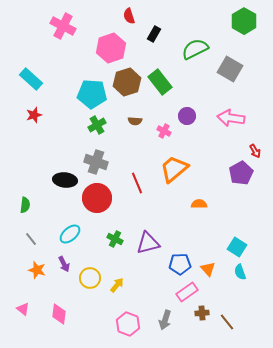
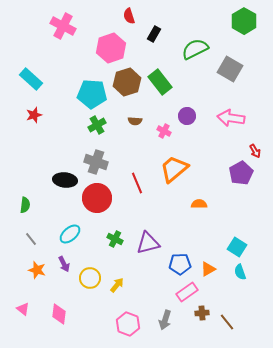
orange triangle at (208, 269): rotated 42 degrees clockwise
